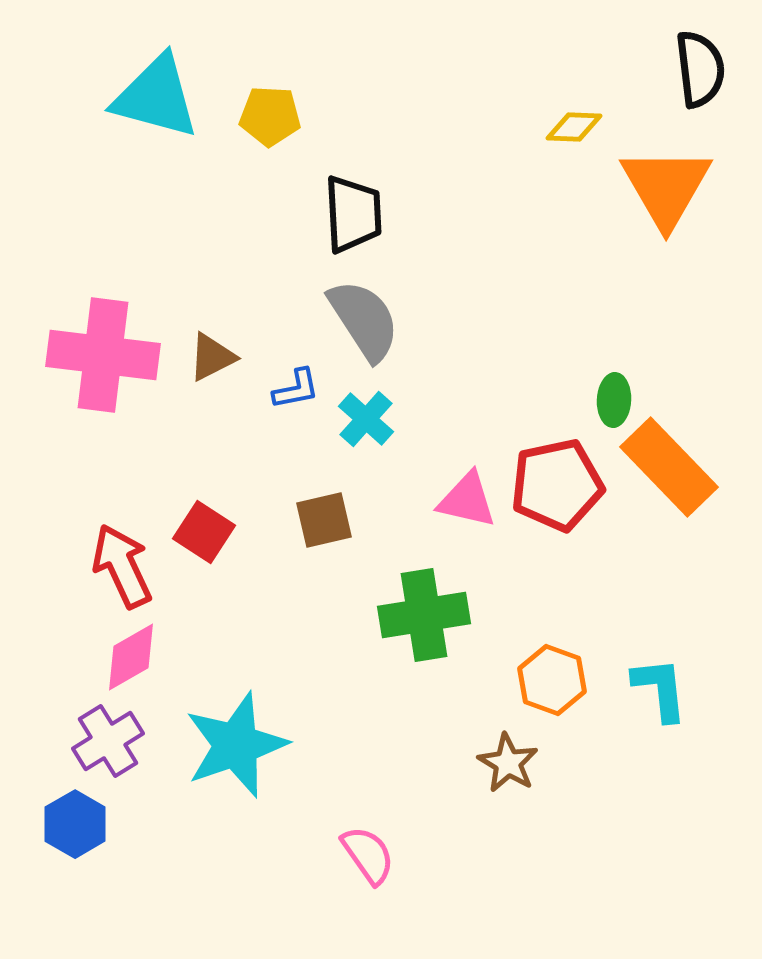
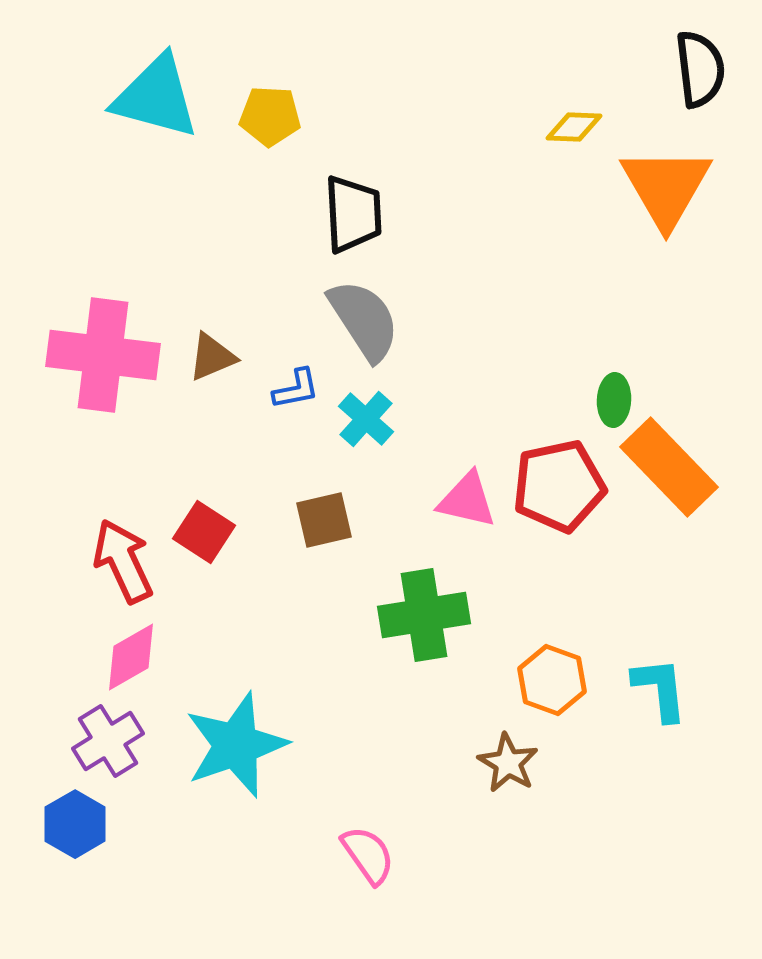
brown triangle: rotated 4 degrees clockwise
red pentagon: moved 2 px right, 1 px down
red arrow: moved 1 px right, 5 px up
